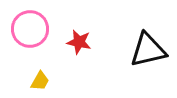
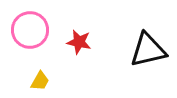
pink circle: moved 1 px down
